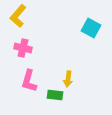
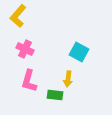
cyan square: moved 12 px left, 24 px down
pink cross: moved 2 px right, 1 px down; rotated 12 degrees clockwise
